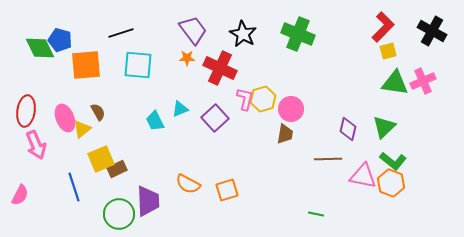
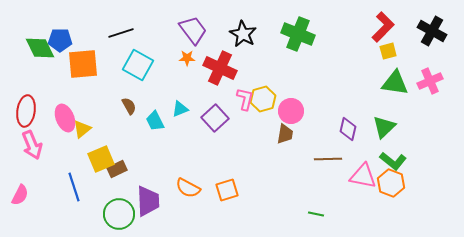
blue pentagon at (60, 40): rotated 15 degrees counterclockwise
orange square at (86, 65): moved 3 px left, 1 px up
cyan square at (138, 65): rotated 24 degrees clockwise
pink cross at (423, 81): moved 7 px right
pink circle at (291, 109): moved 2 px down
brown semicircle at (98, 112): moved 31 px right, 6 px up
pink arrow at (36, 145): moved 4 px left
orange semicircle at (188, 184): moved 4 px down
